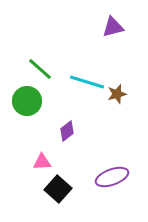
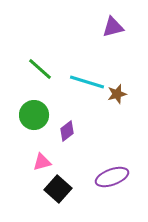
green circle: moved 7 px right, 14 px down
pink triangle: rotated 12 degrees counterclockwise
